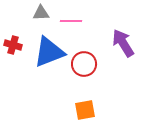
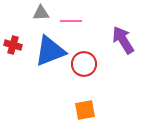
purple arrow: moved 3 px up
blue triangle: moved 1 px right, 1 px up
